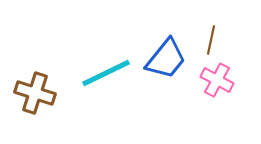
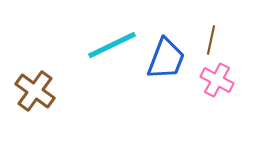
blue trapezoid: rotated 18 degrees counterclockwise
cyan line: moved 6 px right, 28 px up
brown cross: moved 2 px up; rotated 18 degrees clockwise
